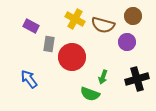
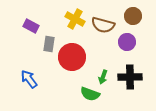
black cross: moved 7 px left, 2 px up; rotated 15 degrees clockwise
